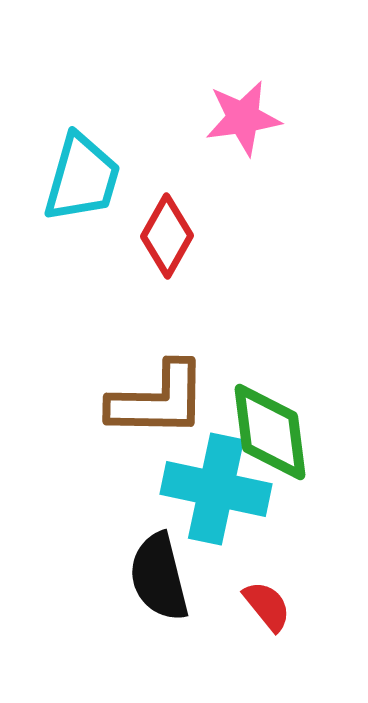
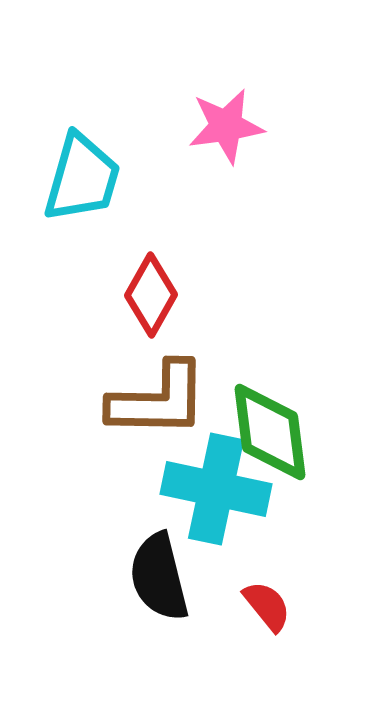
pink star: moved 17 px left, 8 px down
red diamond: moved 16 px left, 59 px down
